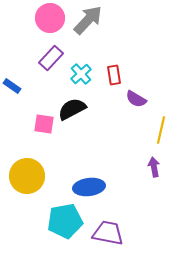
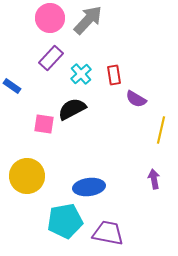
purple arrow: moved 12 px down
